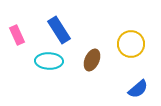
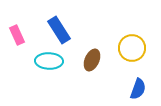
yellow circle: moved 1 px right, 4 px down
blue semicircle: rotated 30 degrees counterclockwise
